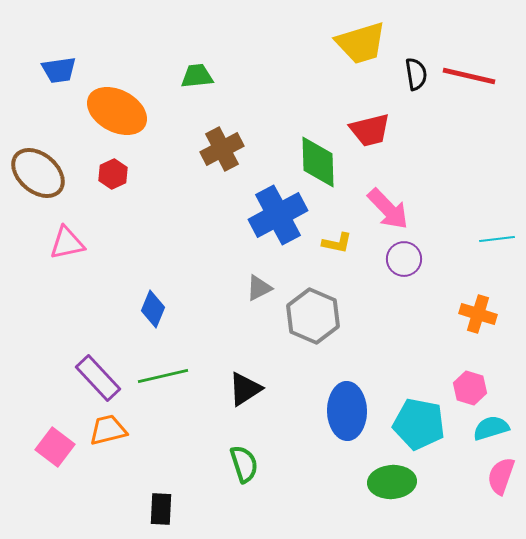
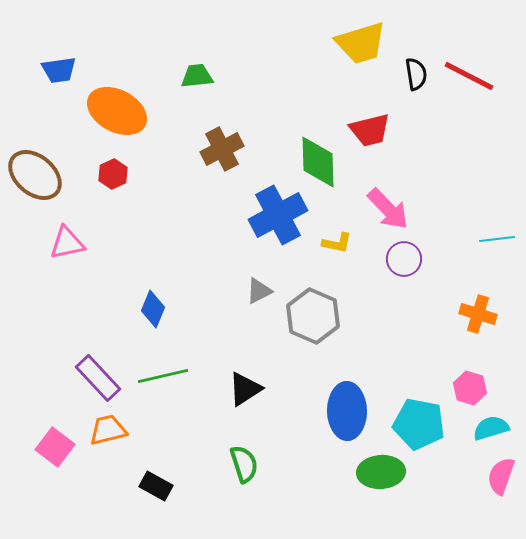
red line: rotated 14 degrees clockwise
brown ellipse: moved 3 px left, 2 px down
gray triangle: moved 3 px down
green ellipse: moved 11 px left, 10 px up
black rectangle: moved 5 px left, 23 px up; rotated 64 degrees counterclockwise
